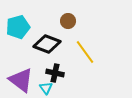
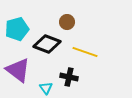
brown circle: moved 1 px left, 1 px down
cyan pentagon: moved 1 px left, 2 px down
yellow line: rotated 35 degrees counterclockwise
black cross: moved 14 px right, 4 px down
purple triangle: moved 3 px left, 10 px up
